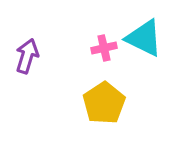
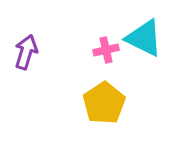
pink cross: moved 2 px right, 2 px down
purple arrow: moved 1 px left, 4 px up
